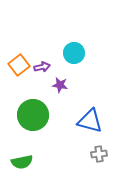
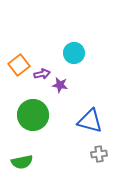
purple arrow: moved 7 px down
